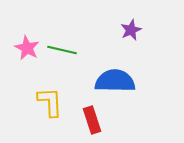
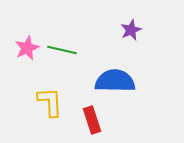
pink star: rotated 20 degrees clockwise
